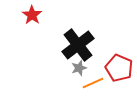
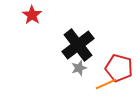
red pentagon: rotated 8 degrees counterclockwise
orange line: moved 13 px right, 1 px down
